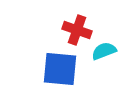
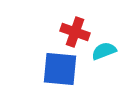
red cross: moved 2 px left, 2 px down
